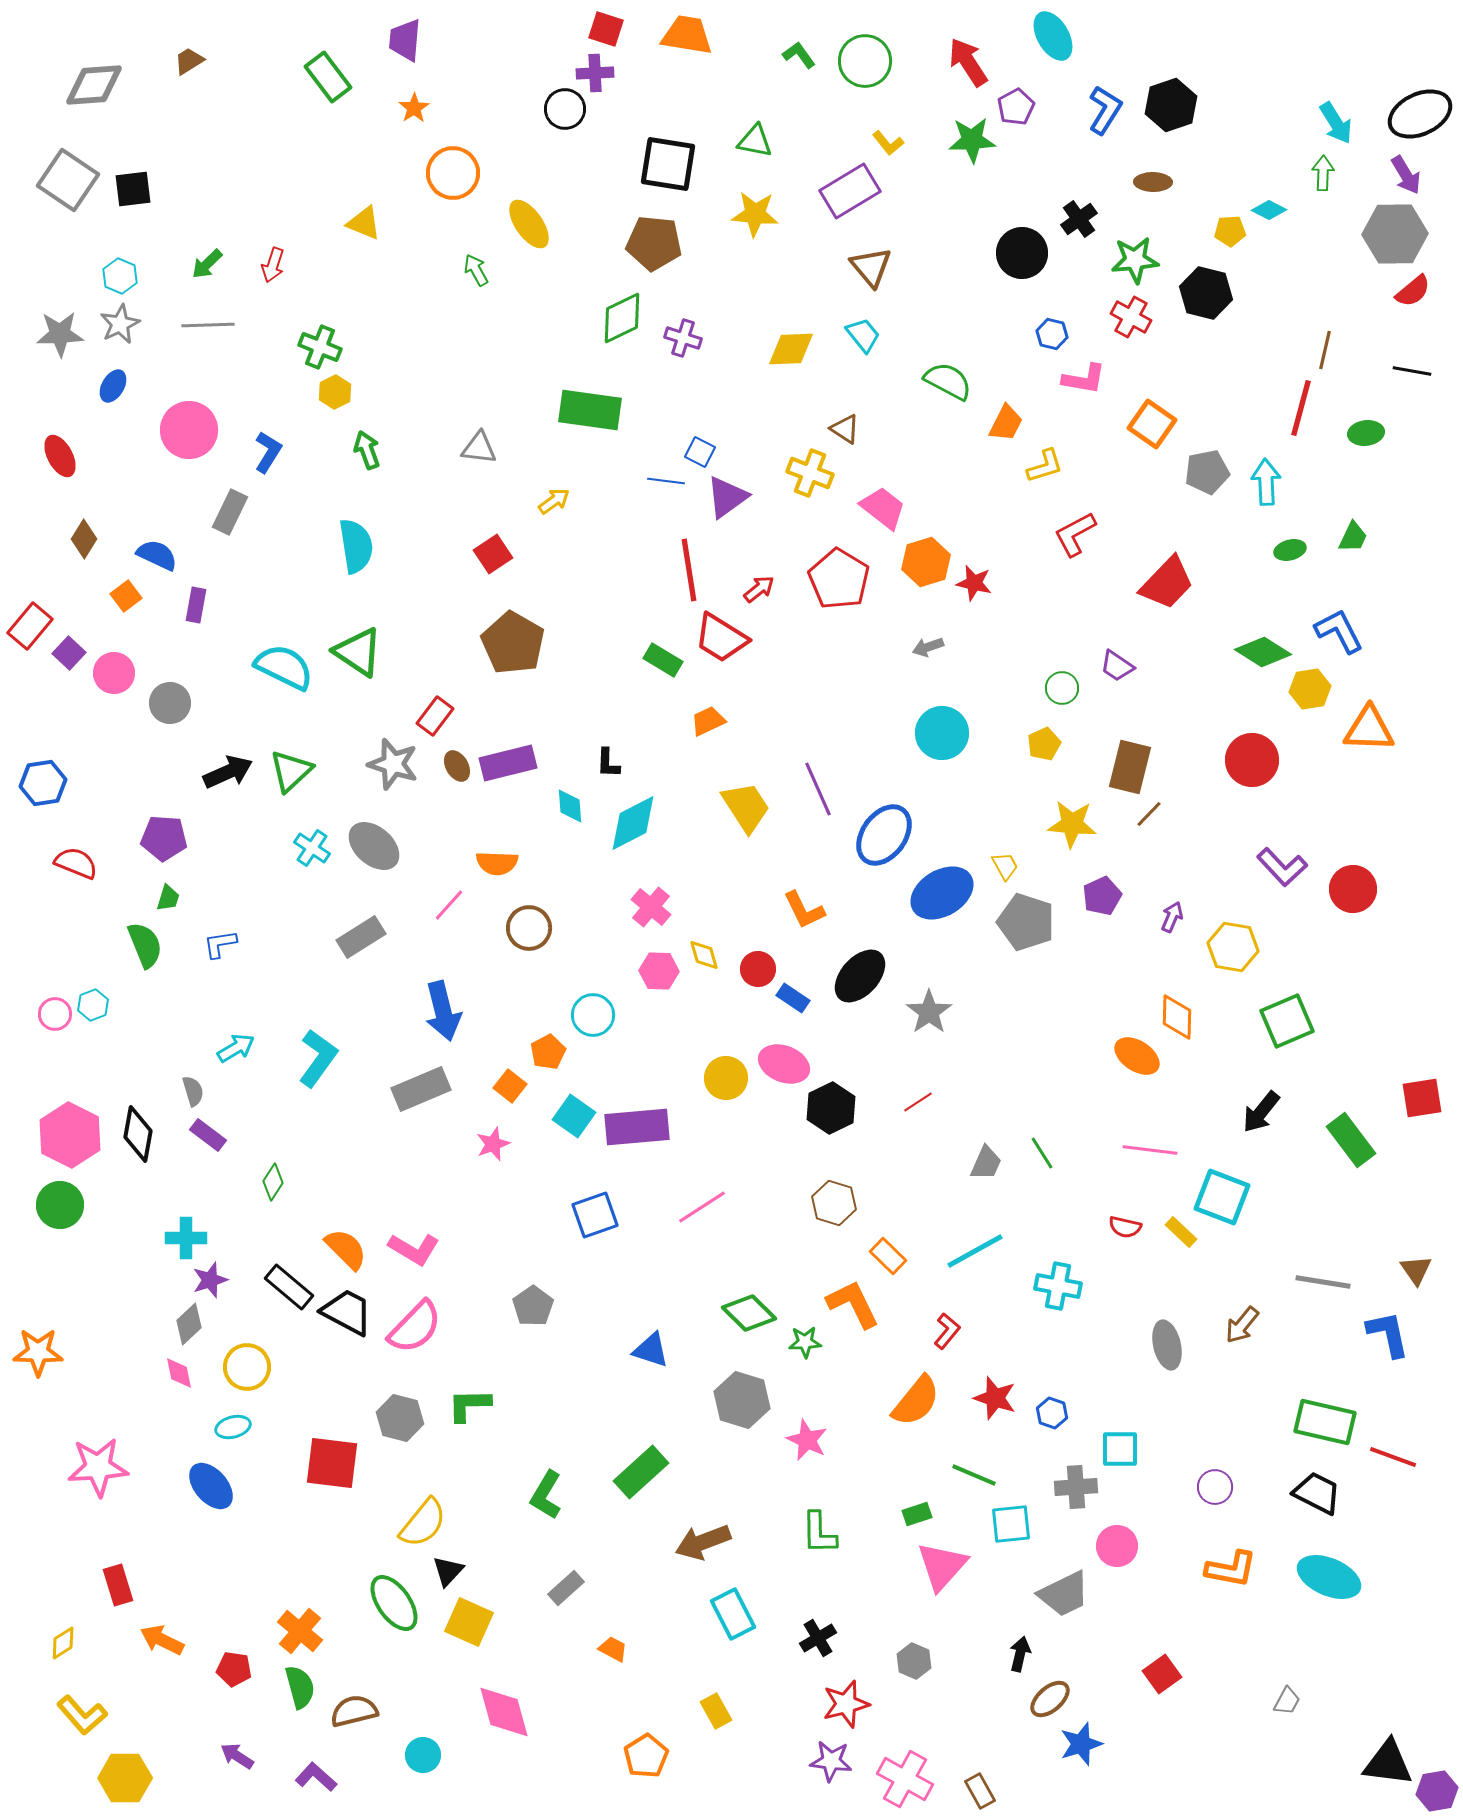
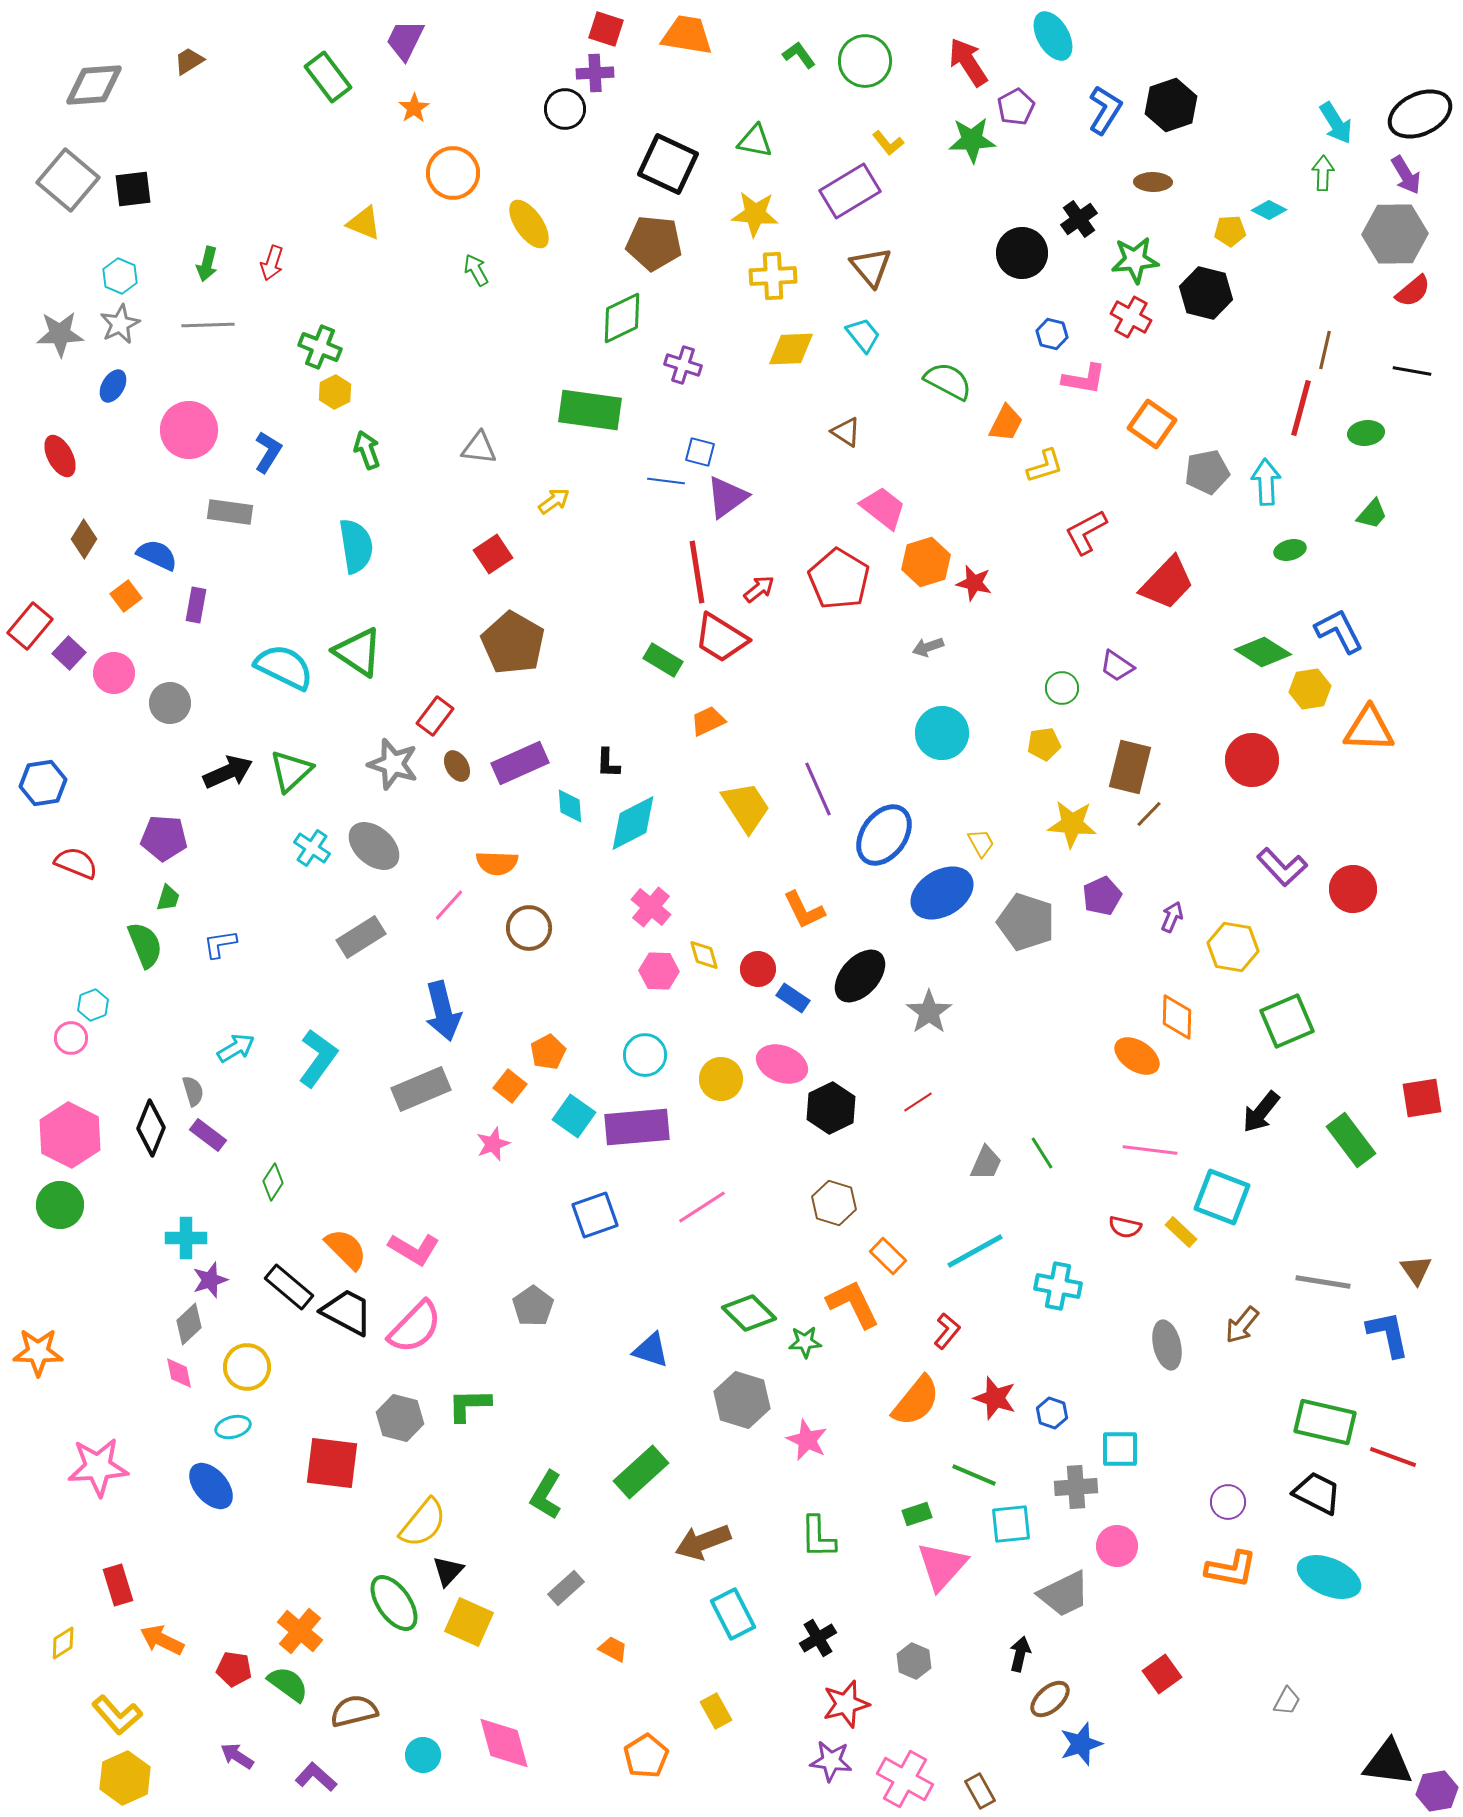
purple trapezoid at (405, 40): rotated 21 degrees clockwise
black square at (668, 164): rotated 16 degrees clockwise
gray square at (68, 180): rotated 6 degrees clockwise
green arrow at (207, 264): rotated 32 degrees counterclockwise
red arrow at (273, 265): moved 1 px left, 2 px up
purple cross at (683, 338): moved 27 px down
brown triangle at (845, 429): moved 1 px right, 3 px down
blue square at (700, 452): rotated 12 degrees counterclockwise
yellow cross at (810, 473): moved 37 px left, 197 px up; rotated 24 degrees counterclockwise
gray rectangle at (230, 512): rotated 72 degrees clockwise
red L-shape at (1075, 534): moved 11 px right, 2 px up
green trapezoid at (1353, 537): moved 19 px right, 23 px up; rotated 16 degrees clockwise
red line at (689, 570): moved 8 px right, 2 px down
yellow pentagon at (1044, 744): rotated 16 degrees clockwise
purple rectangle at (508, 763): moved 12 px right; rotated 10 degrees counterclockwise
yellow trapezoid at (1005, 866): moved 24 px left, 23 px up
pink circle at (55, 1014): moved 16 px right, 24 px down
cyan circle at (593, 1015): moved 52 px right, 40 px down
pink ellipse at (784, 1064): moved 2 px left
yellow circle at (726, 1078): moved 5 px left, 1 px down
black diamond at (138, 1134): moved 13 px right, 6 px up; rotated 12 degrees clockwise
purple circle at (1215, 1487): moved 13 px right, 15 px down
green L-shape at (819, 1533): moved 1 px left, 4 px down
green semicircle at (300, 1687): moved 12 px left, 3 px up; rotated 39 degrees counterclockwise
pink diamond at (504, 1712): moved 31 px down
yellow L-shape at (82, 1715): moved 35 px right
yellow hexagon at (125, 1778): rotated 24 degrees counterclockwise
